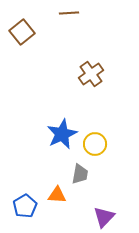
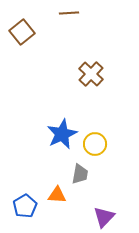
brown cross: rotated 10 degrees counterclockwise
